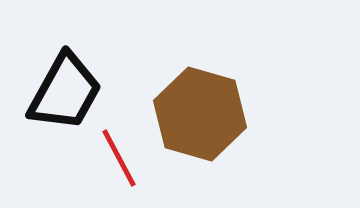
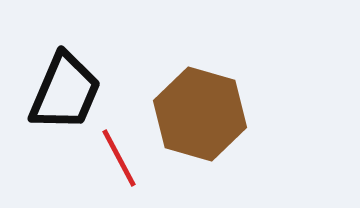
black trapezoid: rotated 6 degrees counterclockwise
